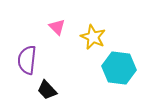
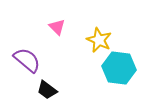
yellow star: moved 6 px right, 3 px down
purple semicircle: rotated 124 degrees clockwise
black trapezoid: rotated 10 degrees counterclockwise
